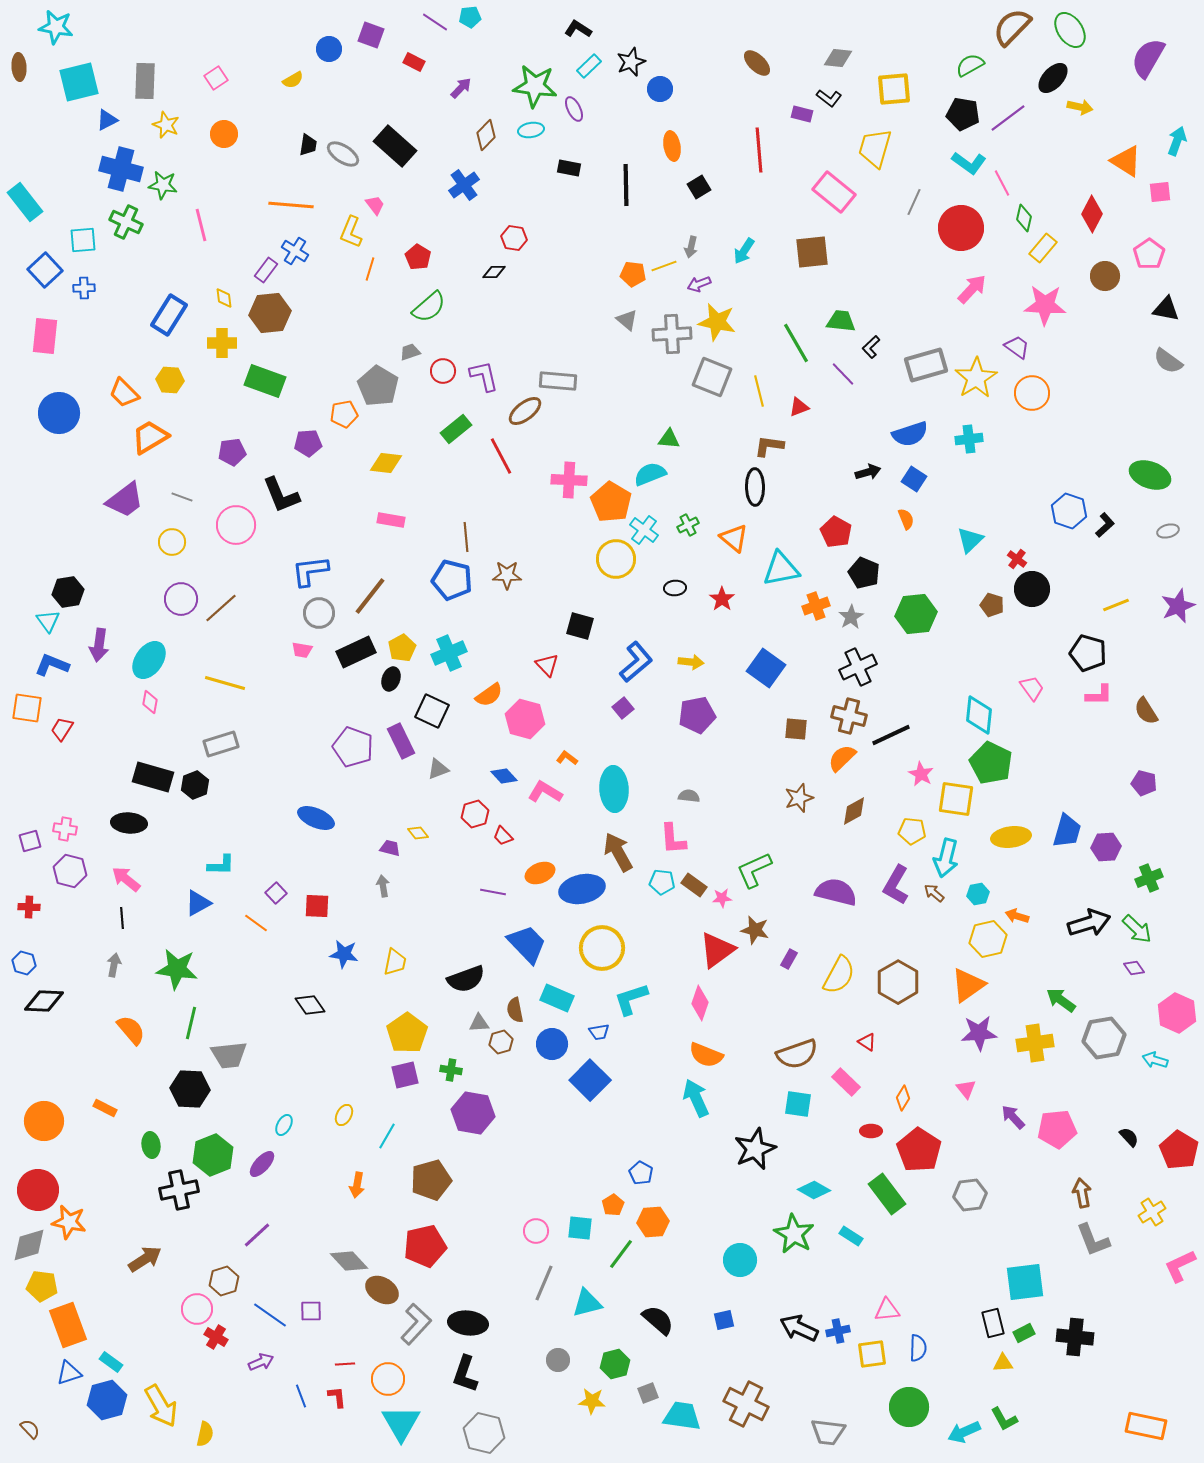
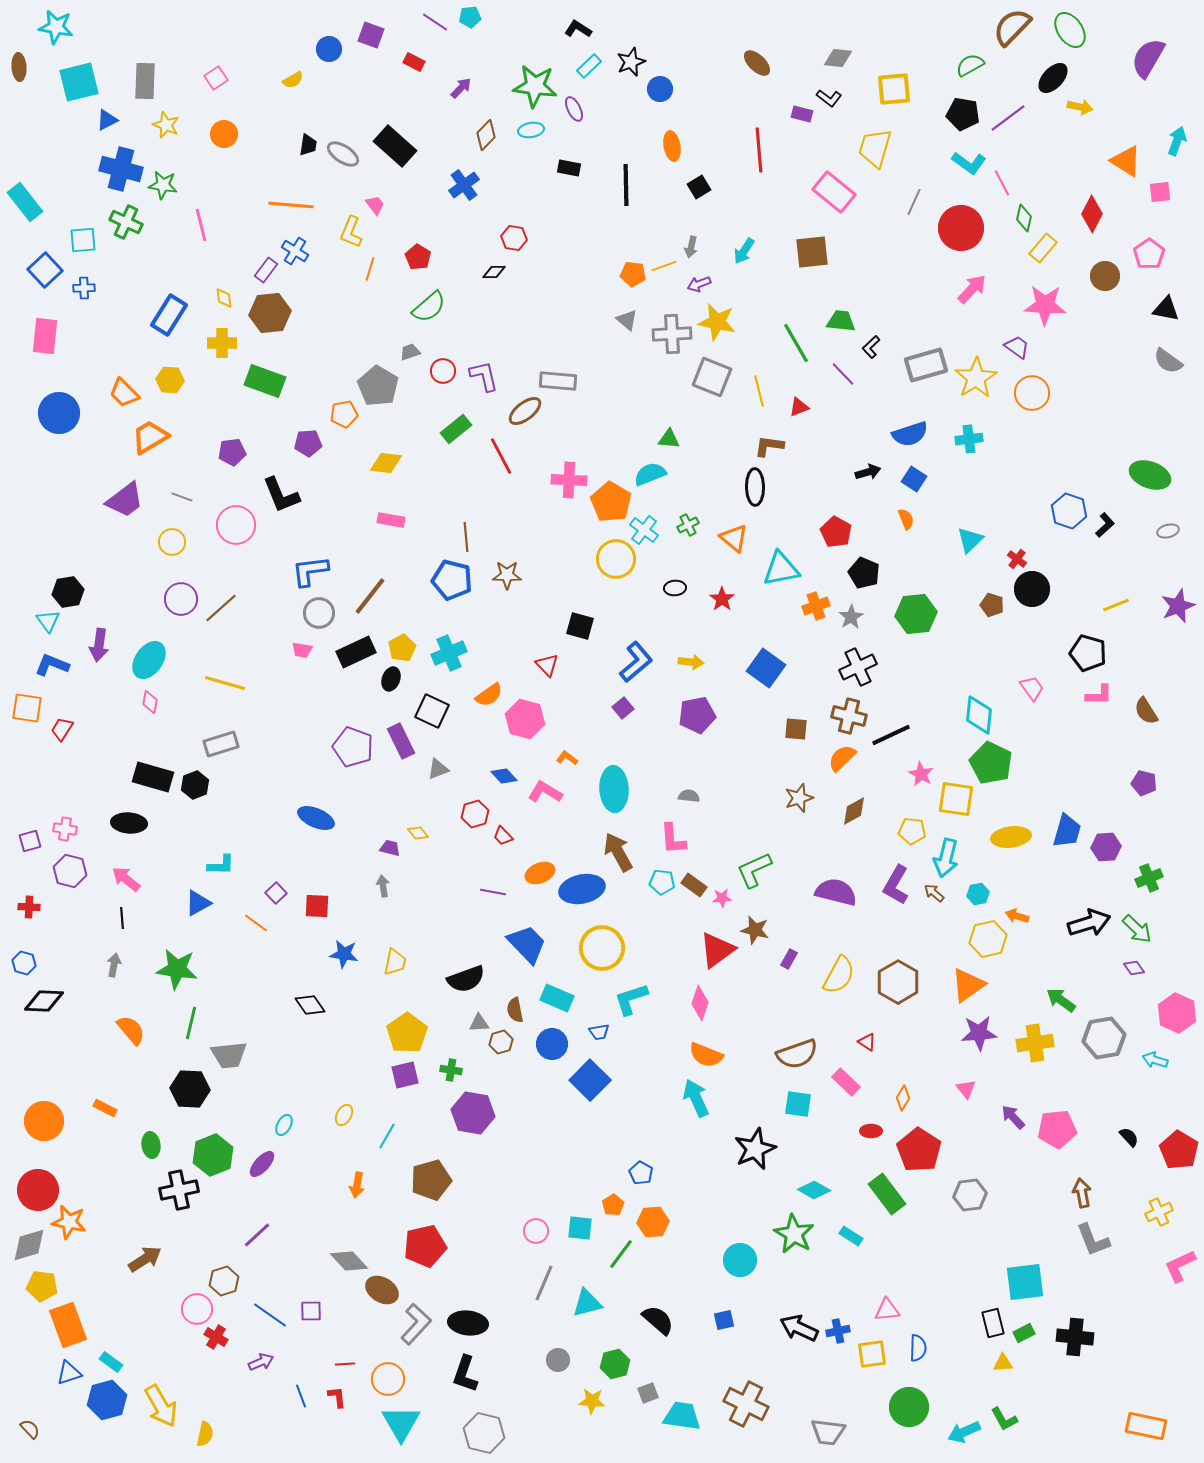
yellow cross at (1152, 1212): moved 7 px right; rotated 8 degrees clockwise
